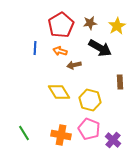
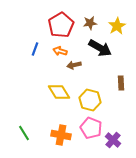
blue line: moved 1 px down; rotated 16 degrees clockwise
brown rectangle: moved 1 px right, 1 px down
pink pentagon: moved 2 px right, 1 px up
